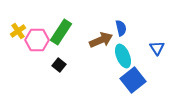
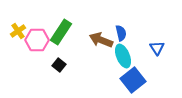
blue semicircle: moved 5 px down
brown arrow: rotated 135 degrees counterclockwise
